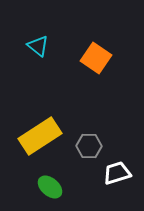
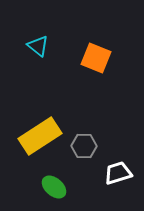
orange square: rotated 12 degrees counterclockwise
gray hexagon: moved 5 px left
white trapezoid: moved 1 px right
green ellipse: moved 4 px right
